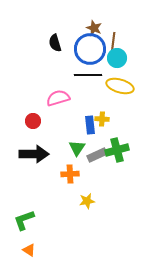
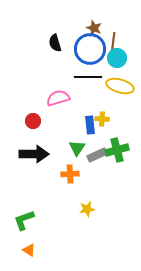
black line: moved 2 px down
yellow star: moved 8 px down
